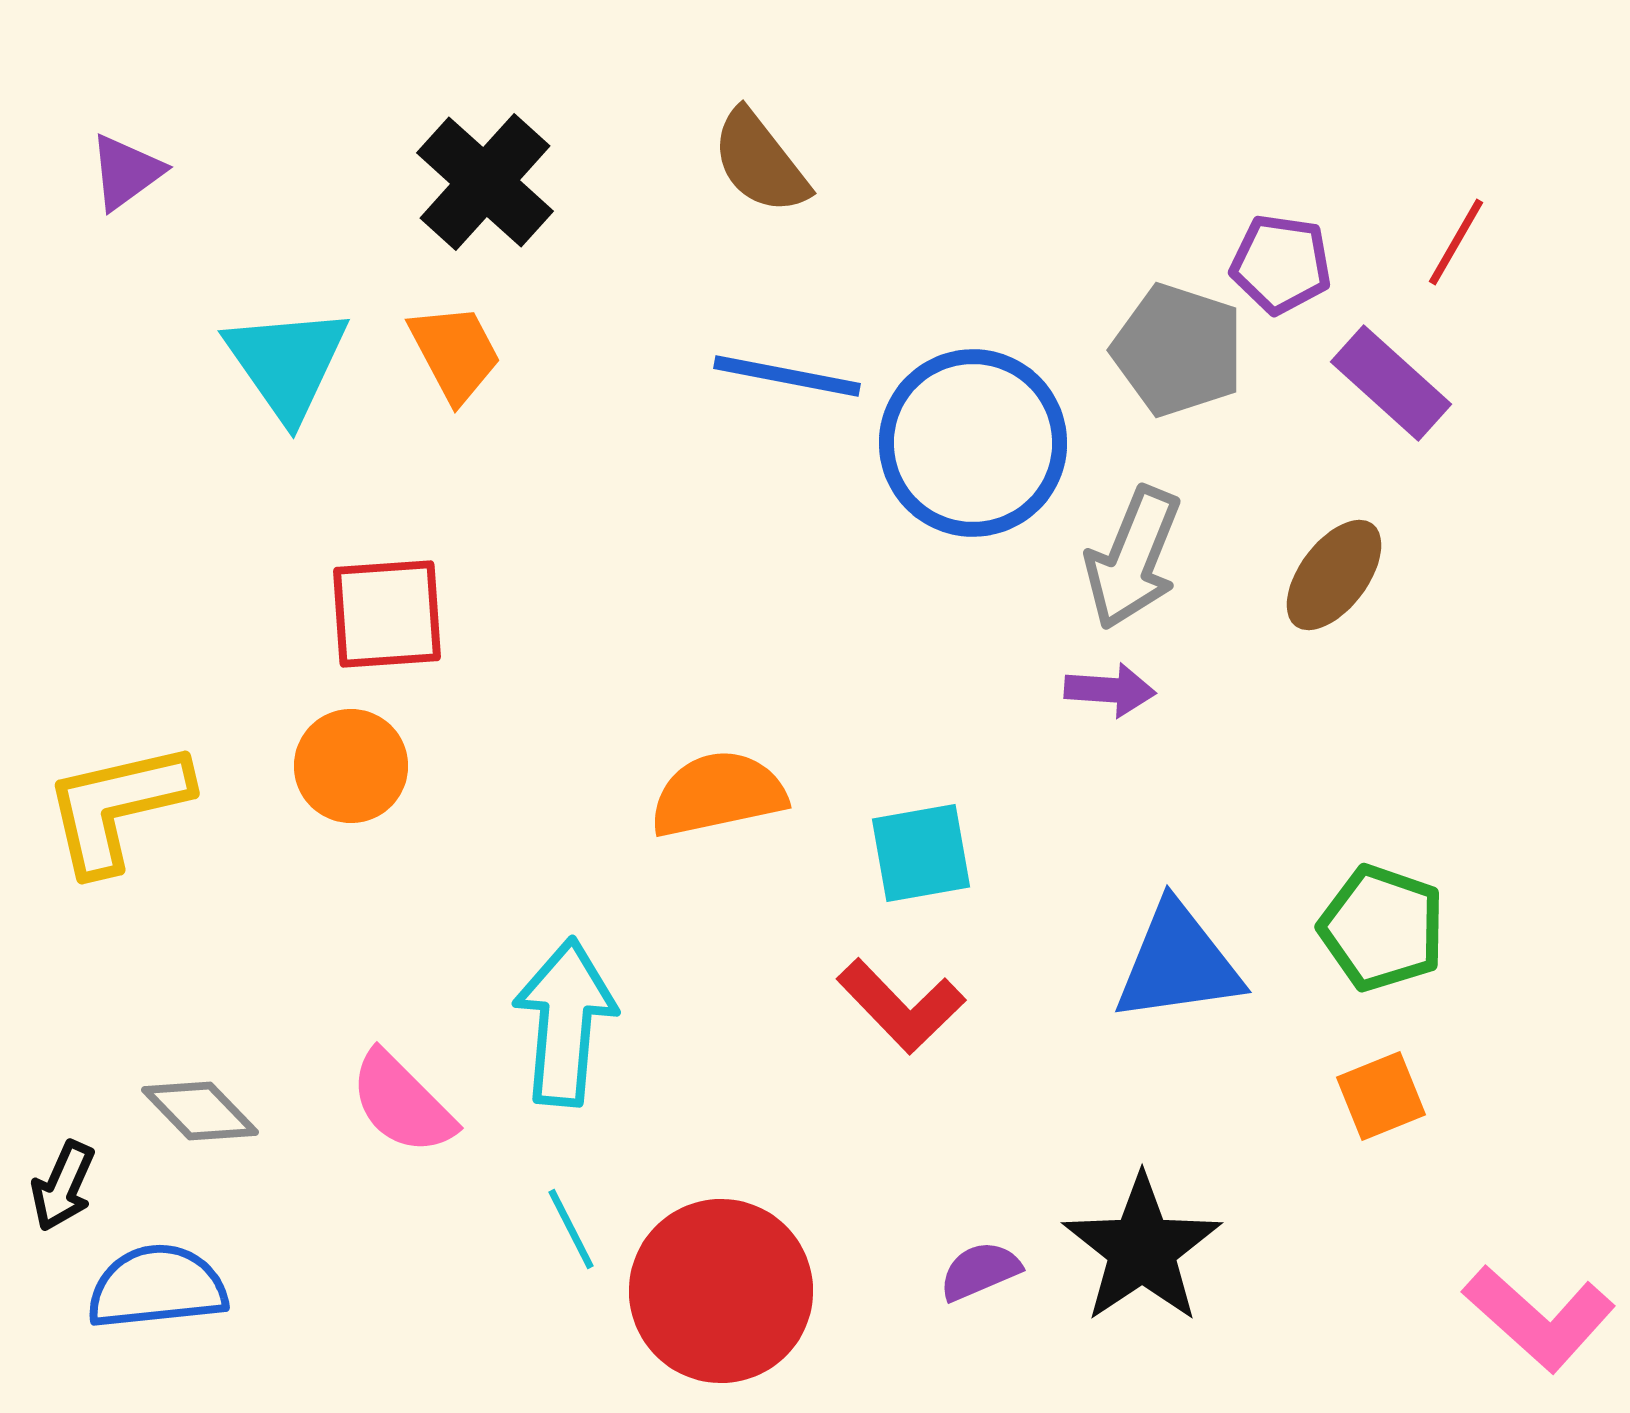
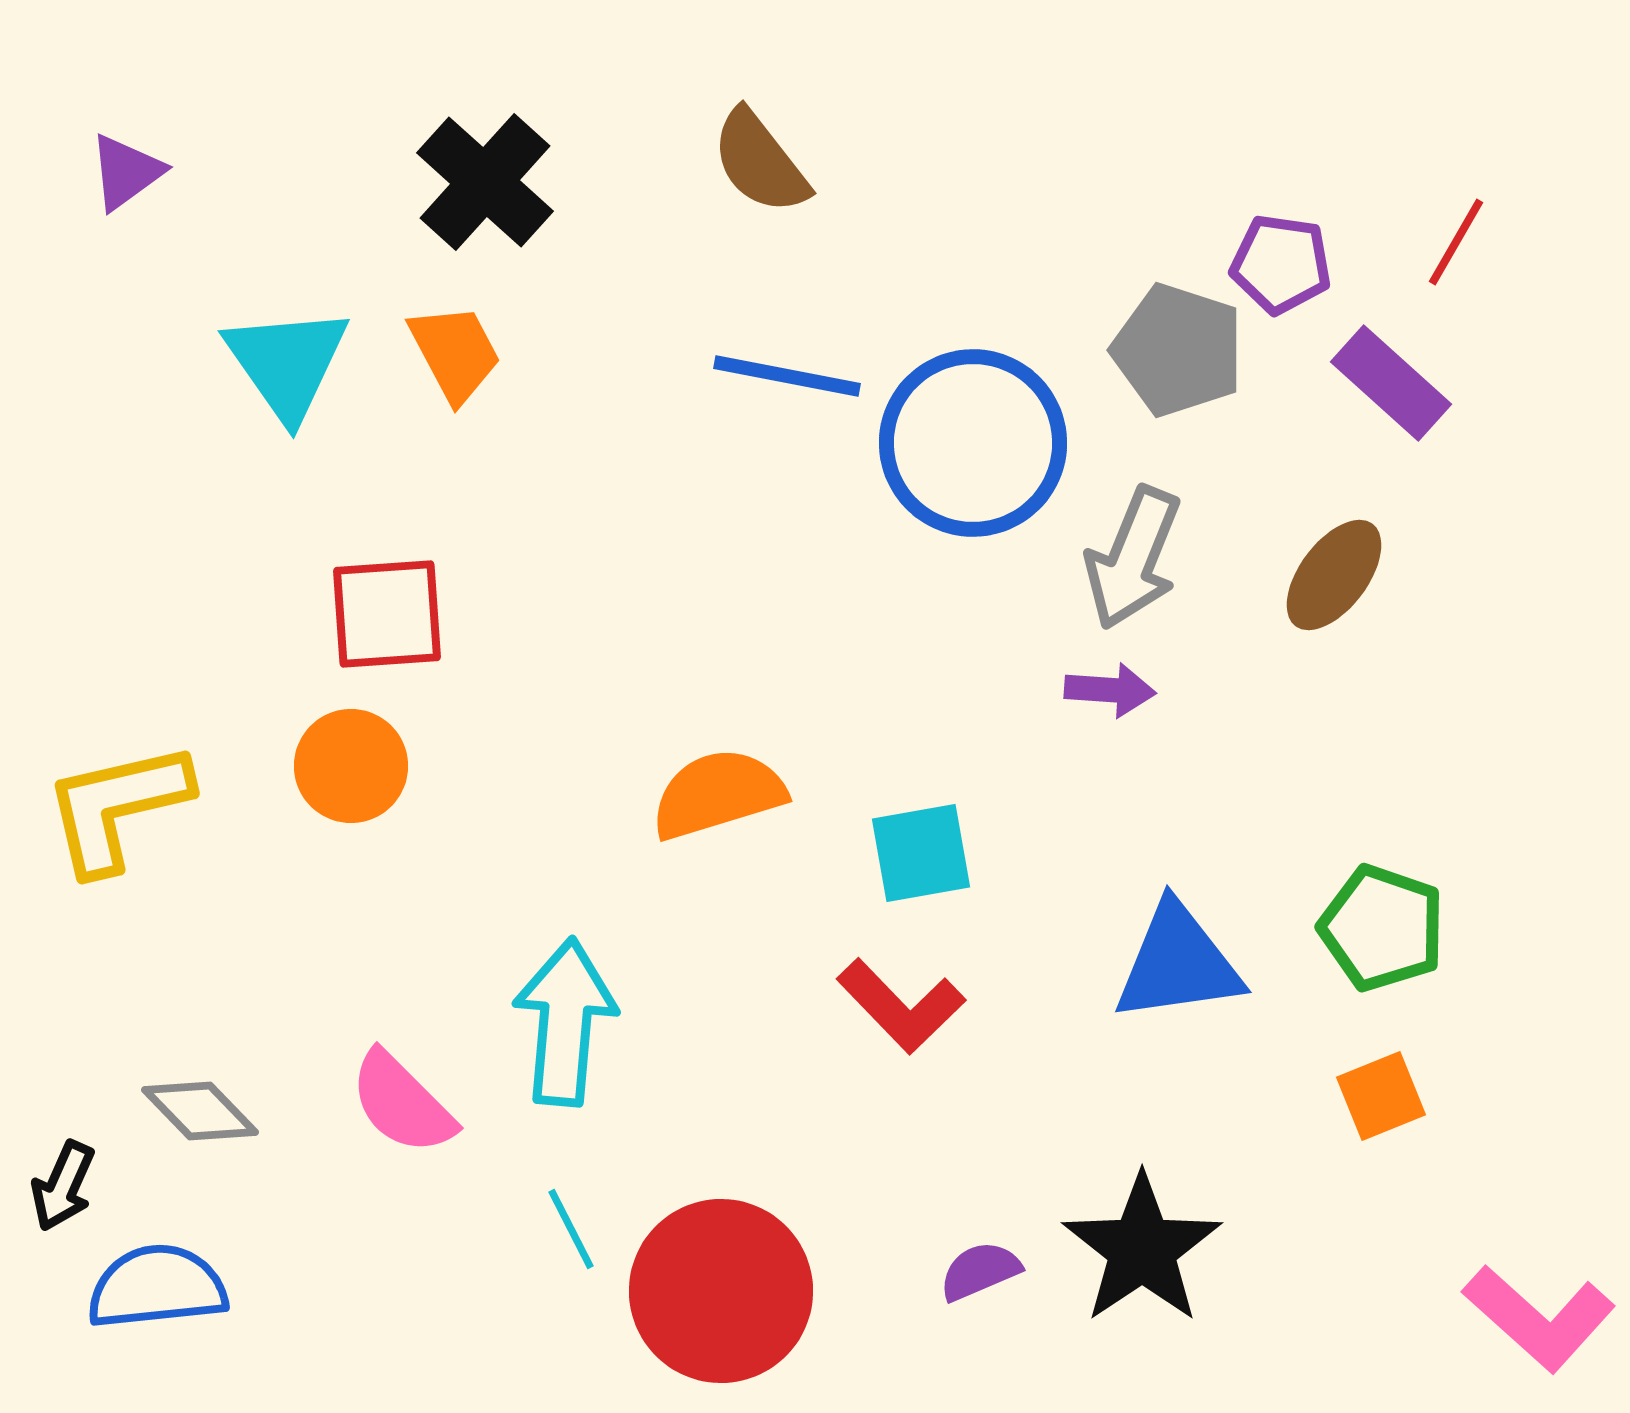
orange semicircle: rotated 5 degrees counterclockwise
